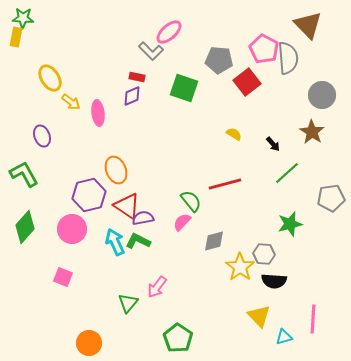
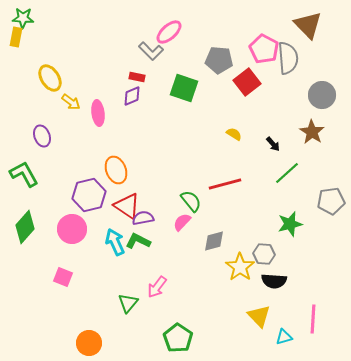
gray pentagon at (331, 198): moved 3 px down
